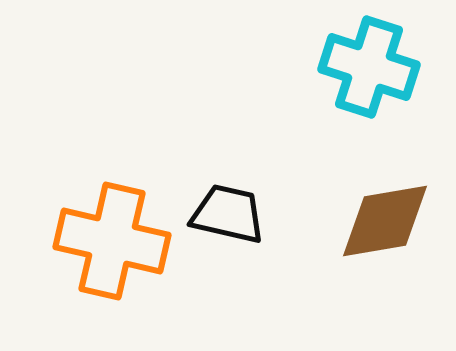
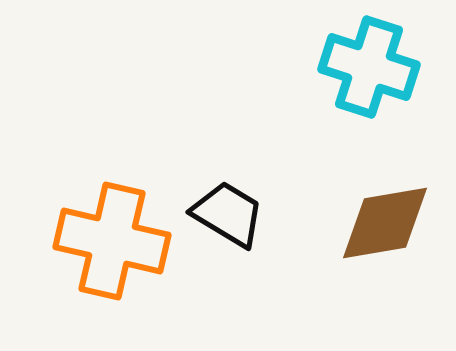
black trapezoid: rotated 18 degrees clockwise
brown diamond: moved 2 px down
